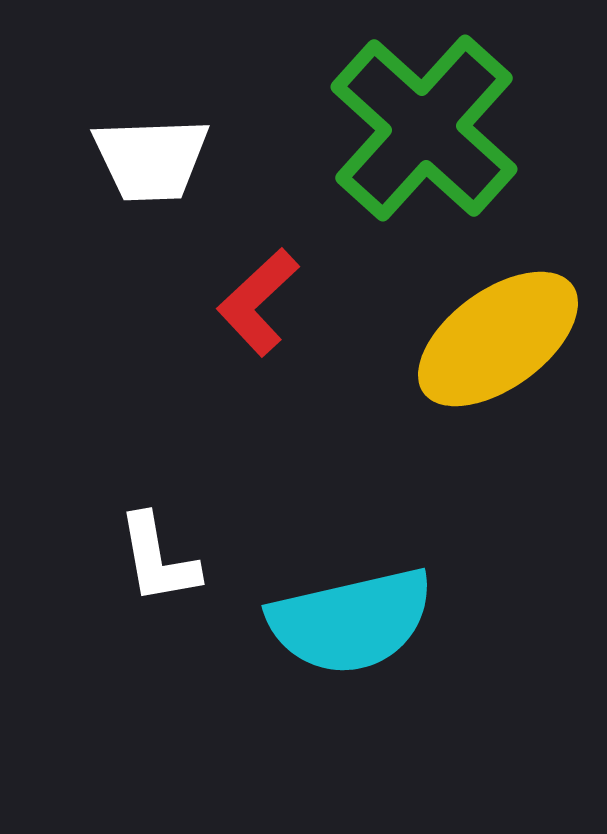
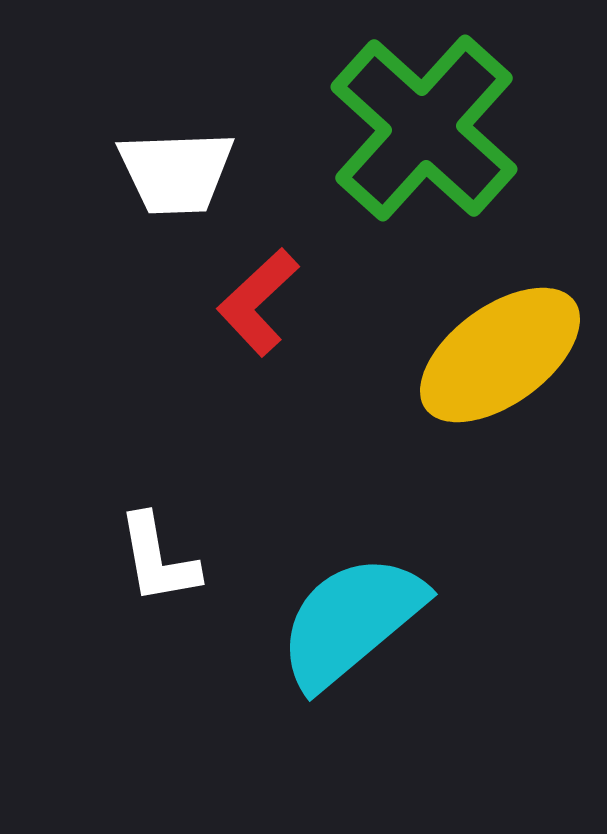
white trapezoid: moved 25 px right, 13 px down
yellow ellipse: moved 2 px right, 16 px down
cyan semicircle: rotated 153 degrees clockwise
